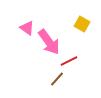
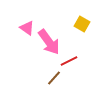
brown line: moved 3 px left, 1 px up
